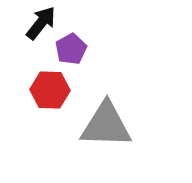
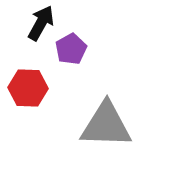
black arrow: rotated 9 degrees counterclockwise
red hexagon: moved 22 px left, 2 px up
